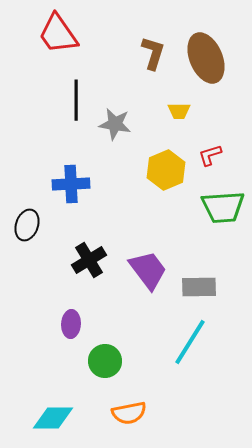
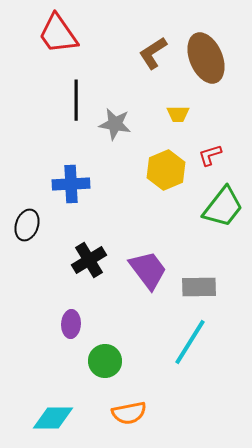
brown L-shape: rotated 140 degrees counterclockwise
yellow trapezoid: moved 1 px left, 3 px down
green trapezoid: rotated 48 degrees counterclockwise
